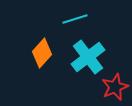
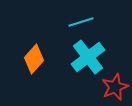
cyan line: moved 6 px right, 3 px down
orange diamond: moved 8 px left, 6 px down
